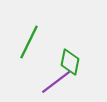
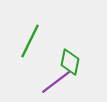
green line: moved 1 px right, 1 px up
